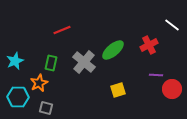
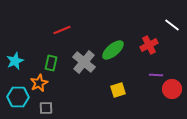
gray square: rotated 16 degrees counterclockwise
